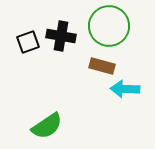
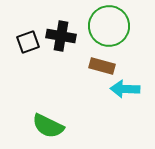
green semicircle: moved 1 px right; rotated 60 degrees clockwise
